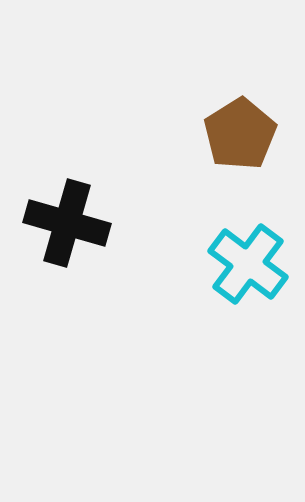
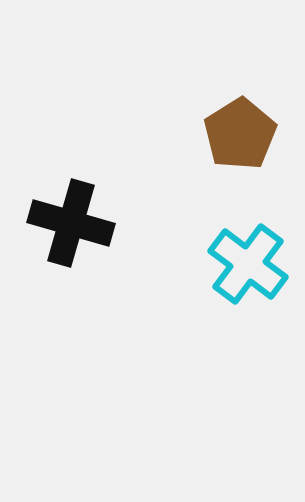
black cross: moved 4 px right
